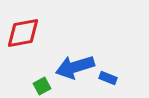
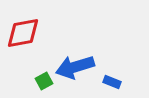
blue rectangle: moved 4 px right, 4 px down
green square: moved 2 px right, 5 px up
